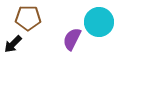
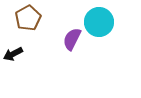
brown pentagon: rotated 30 degrees counterclockwise
black arrow: moved 10 px down; rotated 18 degrees clockwise
